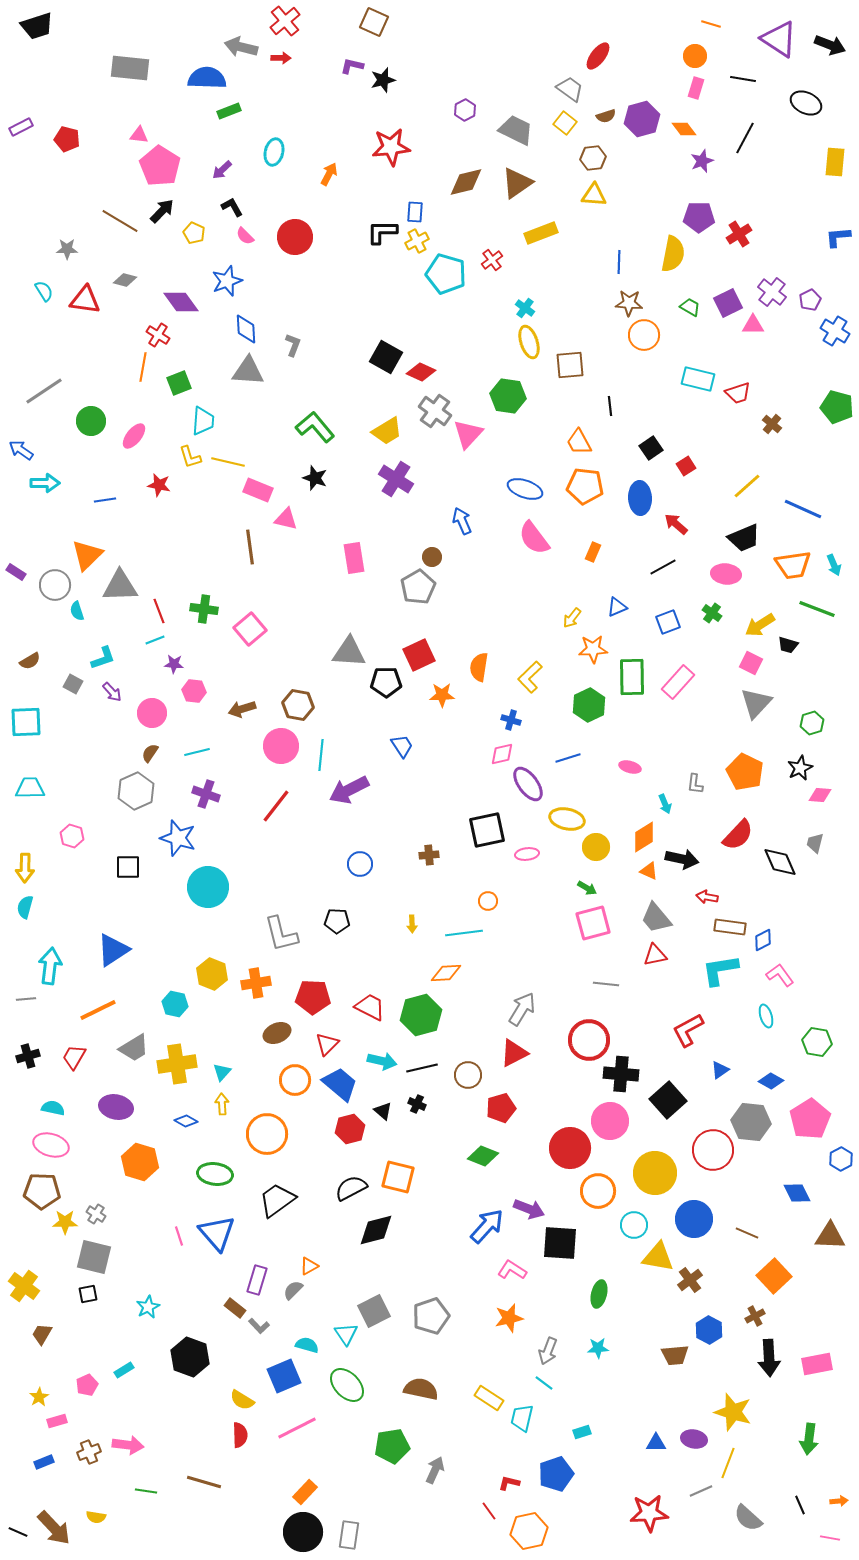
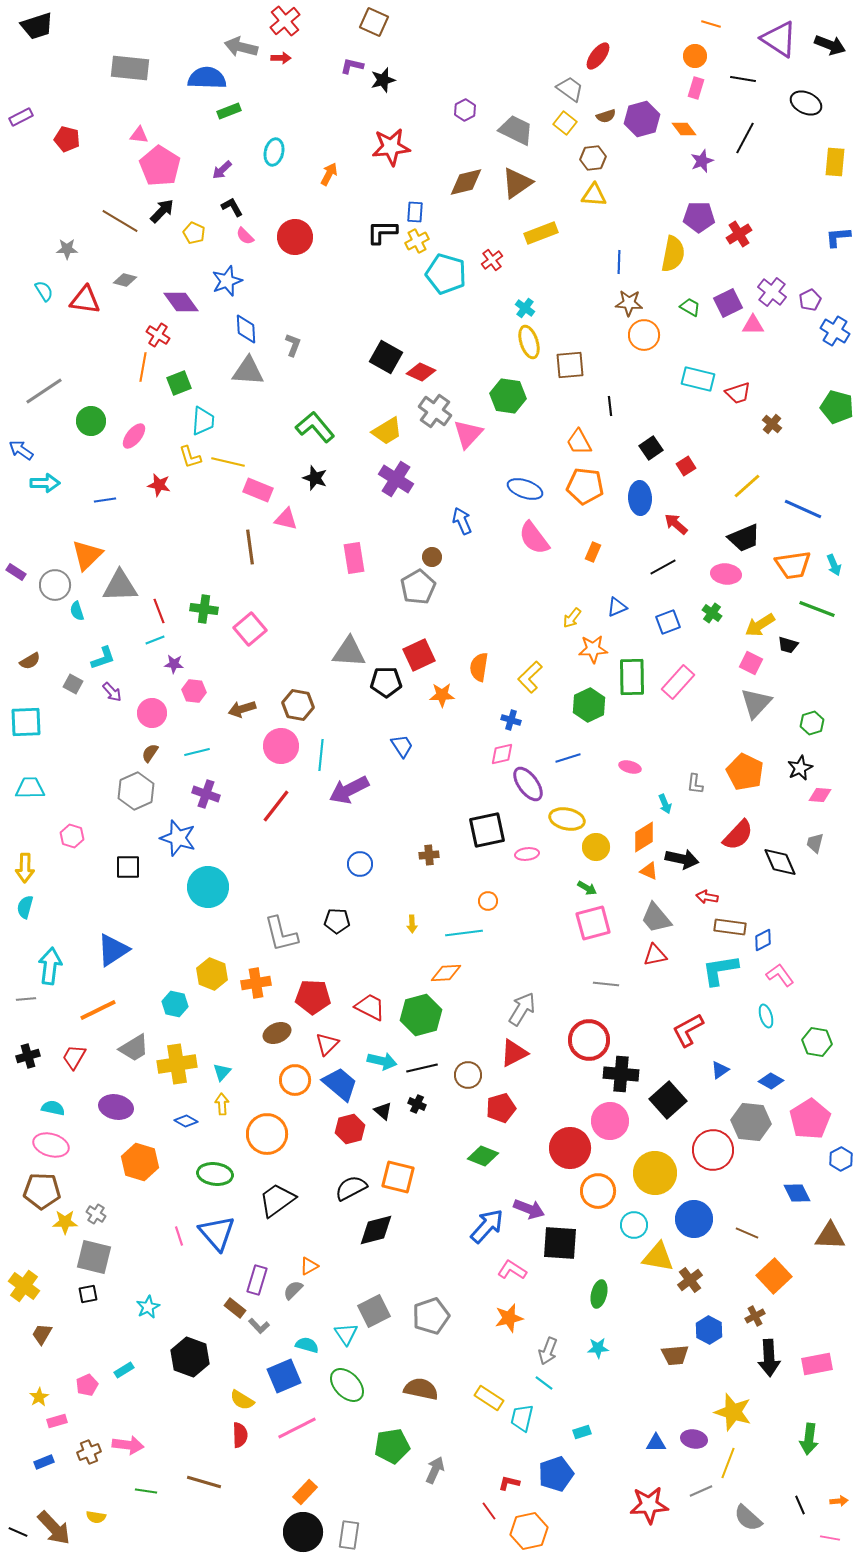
purple rectangle at (21, 127): moved 10 px up
red star at (649, 1513): moved 8 px up
